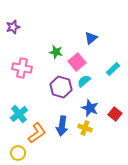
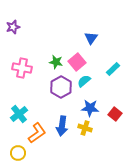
blue triangle: rotated 16 degrees counterclockwise
green star: moved 10 px down
purple hexagon: rotated 15 degrees clockwise
blue star: rotated 18 degrees counterclockwise
